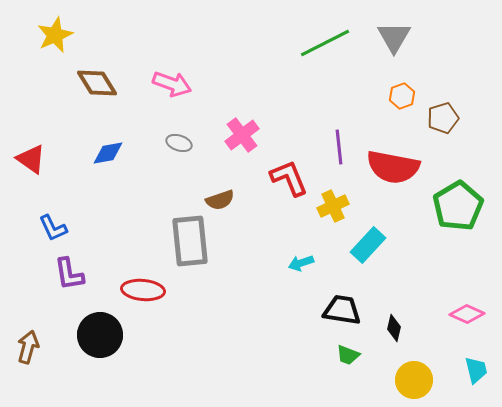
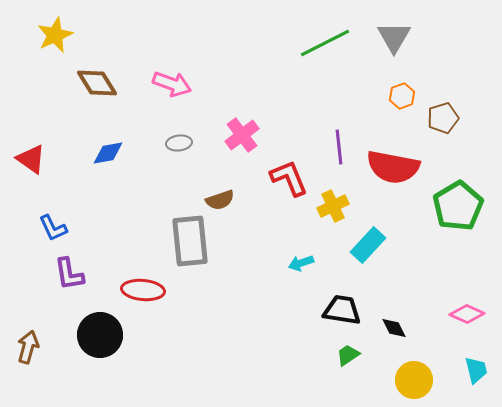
gray ellipse: rotated 25 degrees counterclockwise
black diamond: rotated 40 degrees counterclockwise
green trapezoid: rotated 125 degrees clockwise
